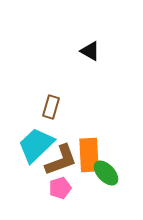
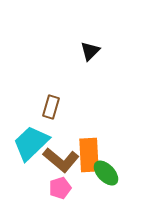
black triangle: rotated 45 degrees clockwise
cyan trapezoid: moved 5 px left, 2 px up
brown L-shape: rotated 60 degrees clockwise
